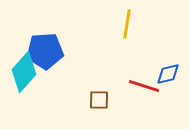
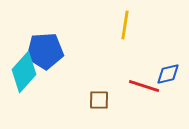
yellow line: moved 2 px left, 1 px down
